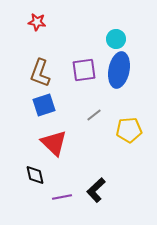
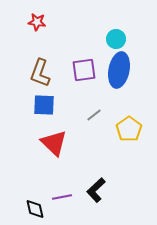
blue square: rotated 20 degrees clockwise
yellow pentagon: moved 1 px up; rotated 30 degrees counterclockwise
black diamond: moved 34 px down
